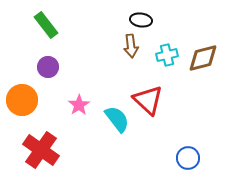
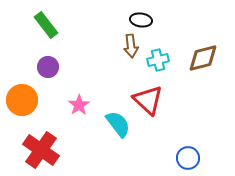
cyan cross: moved 9 px left, 5 px down
cyan semicircle: moved 1 px right, 5 px down
